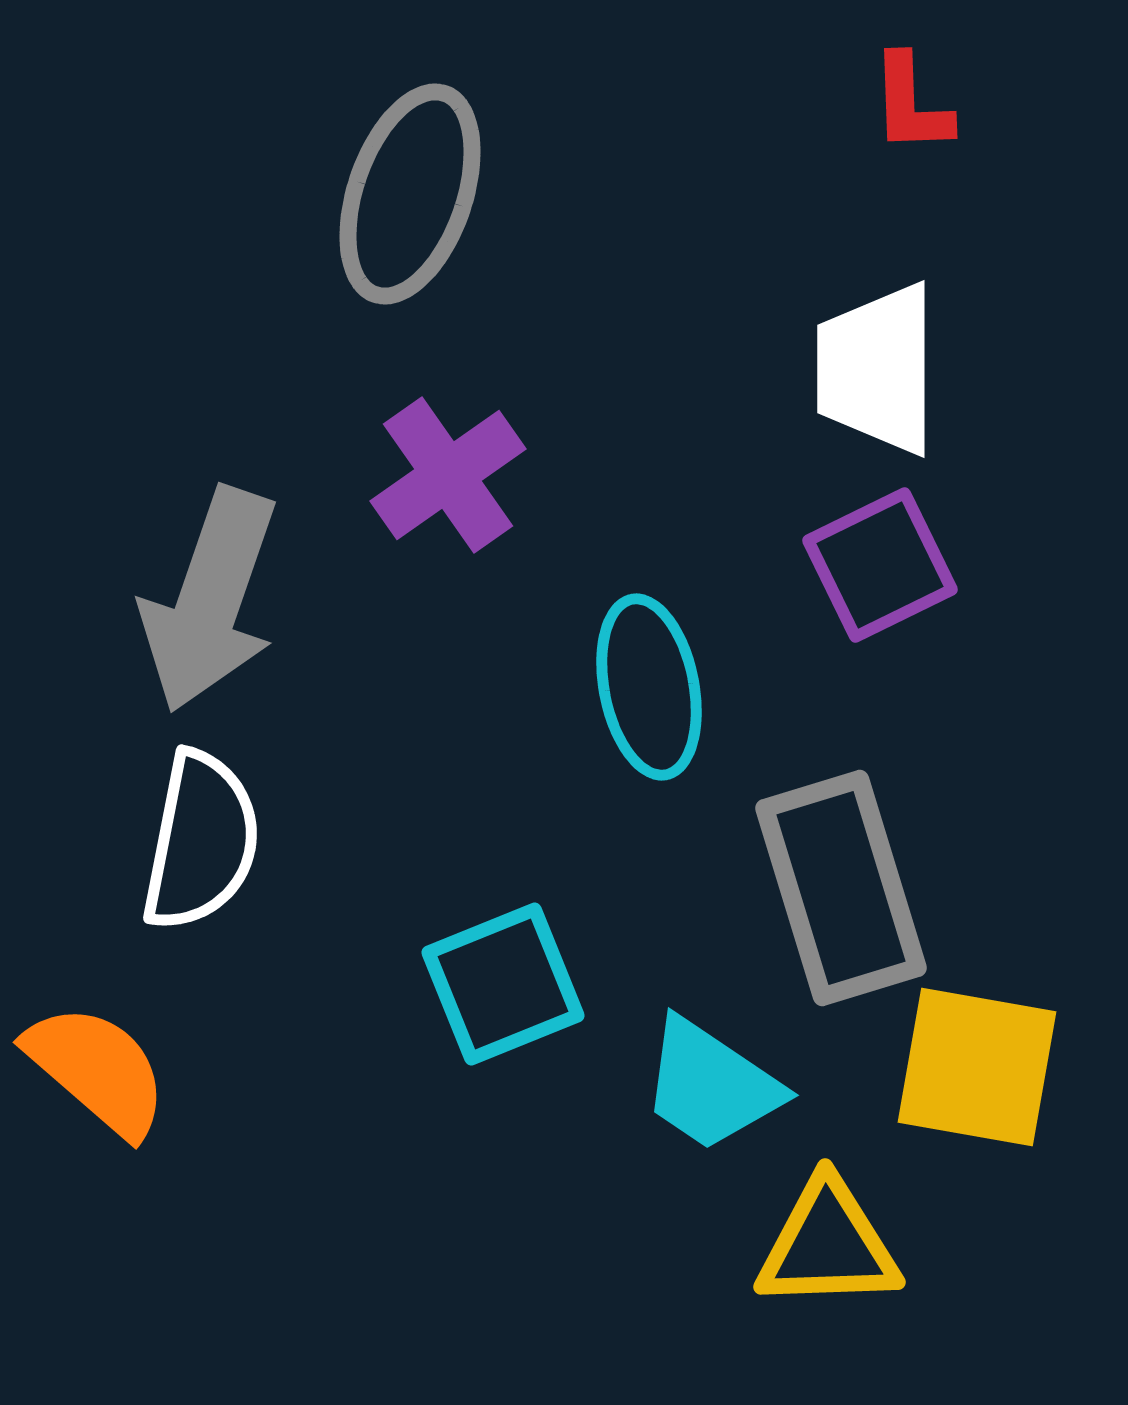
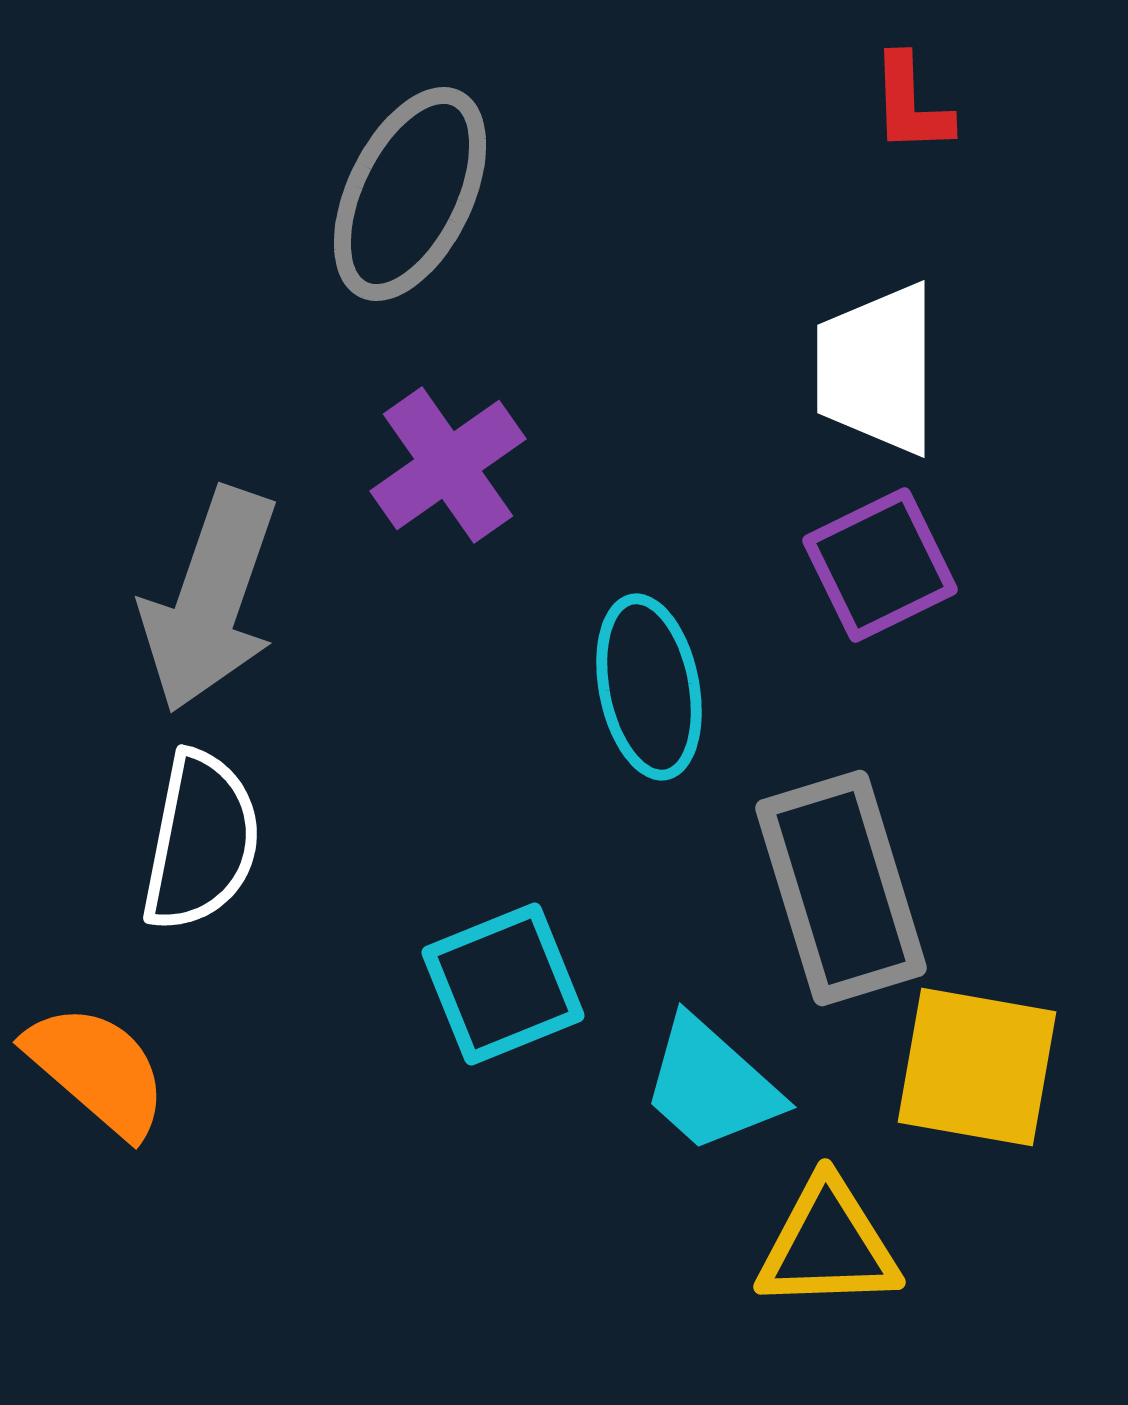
gray ellipse: rotated 7 degrees clockwise
purple cross: moved 10 px up
cyan trapezoid: rotated 8 degrees clockwise
